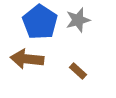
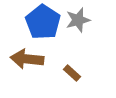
blue pentagon: moved 3 px right
brown rectangle: moved 6 px left, 2 px down
